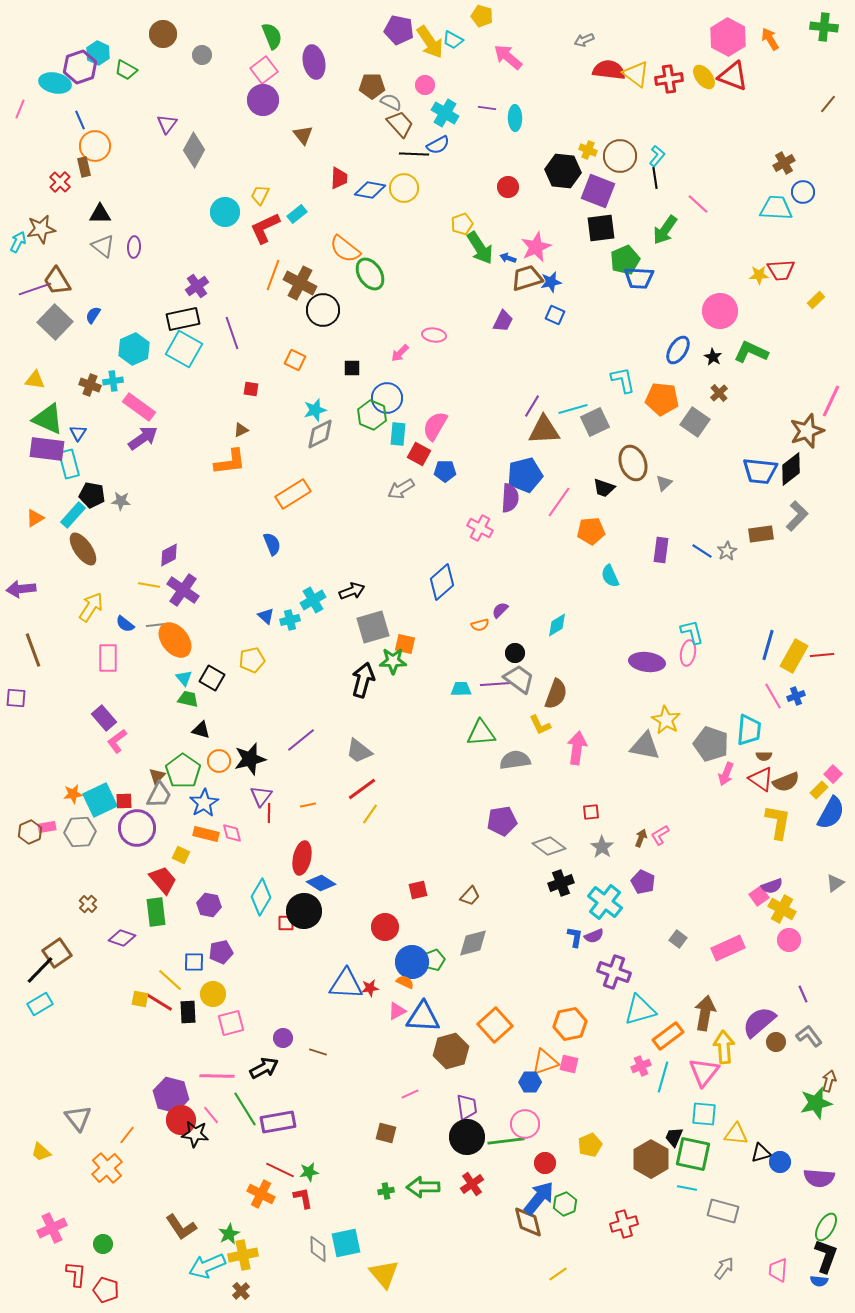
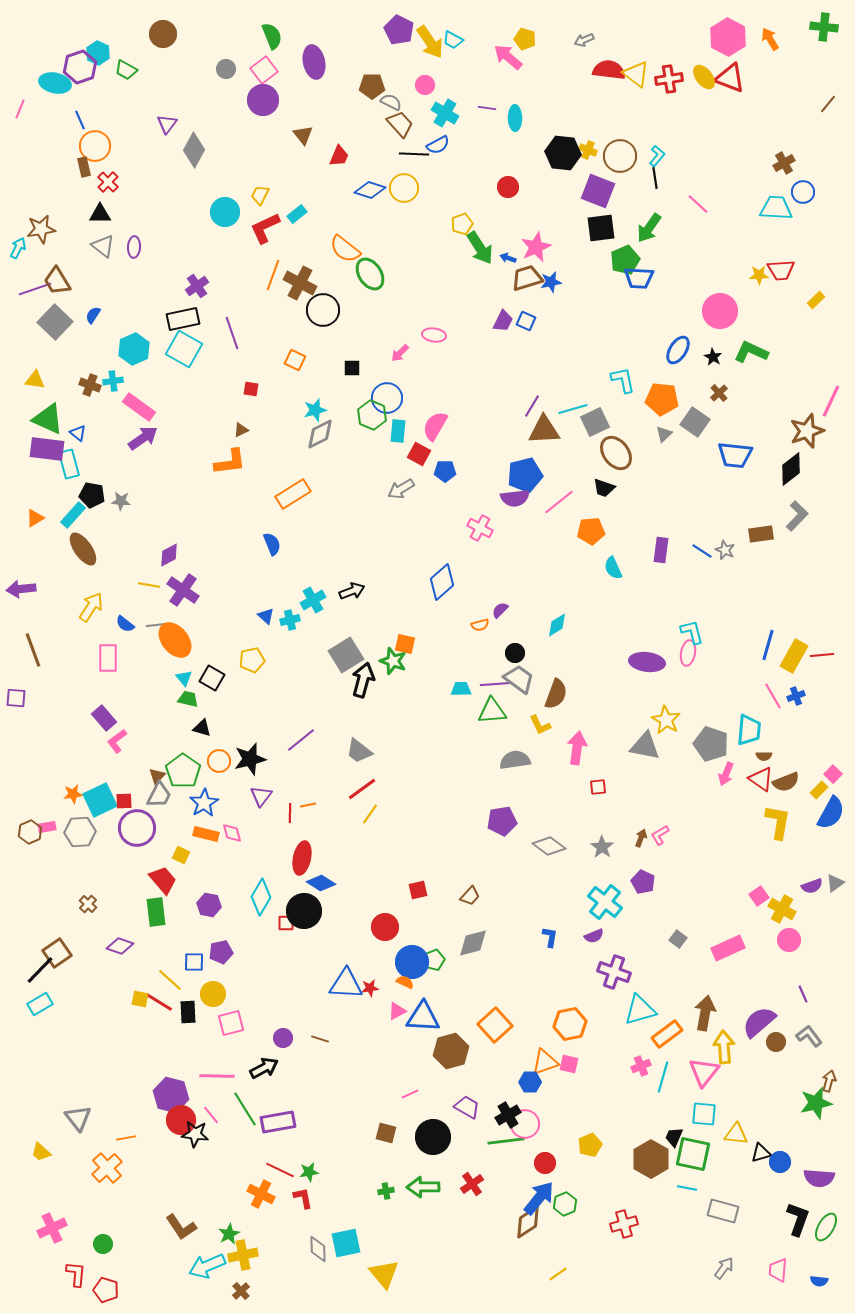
yellow pentagon at (482, 16): moved 43 px right, 23 px down
purple pentagon at (399, 30): rotated 16 degrees clockwise
gray circle at (202, 55): moved 24 px right, 14 px down
red triangle at (733, 76): moved 3 px left, 2 px down
black hexagon at (563, 171): moved 18 px up
red trapezoid at (339, 178): moved 22 px up; rotated 20 degrees clockwise
red cross at (60, 182): moved 48 px right
blue diamond at (370, 190): rotated 8 degrees clockwise
green arrow at (665, 230): moved 16 px left, 2 px up
cyan arrow at (18, 242): moved 6 px down
blue square at (555, 315): moved 29 px left, 6 px down
blue triangle at (78, 433): rotated 24 degrees counterclockwise
cyan rectangle at (398, 434): moved 3 px up
brown ellipse at (633, 463): moved 17 px left, 10 px up; rotated 16 degrees counterclockwise
blue trapezoid at (760, 471): moved 25 px left, 16 px up
gray triangle at (664, 483): moved 49 px up
purple semicircle at (510, 498): moved 5 px right; rotated 80 degrees clockwise
pink line at (559, 502): rotated 16 degrees clockwise
gray star at (727, 551): moved 2 px left, 1 px up; rotated 18 degrees counterclockwise
cyan semicircle at (610, 576): moved 3 px right, 8 px up
gray square at (373, 627): moved 27 px left, 28 px down; rotated 16 degrees counterclockwise
green star at (393, 661): rotated 20 degrees clockwise
black triangle at (201, 730): moved 1 px right, 2 px up
green triangle at (481, 733): moved 11 px right, 22 px up
red square at (591, 812): moved 7 px right, 25 px up
red line at (269, 813): moved 21 px right
black cross at (561, 883): moved 53 px left, 232 px down; rotated 10 degrees counterclockwise
purple semicircle at (772, 886): moved 40 px right
blue L-shape at (575, 937): moved 25 px left
purple diamond at (122, 938): moved 2 px left, 8 px down
orange rectangle at (668, 1036): moved 1 px left, 2 px up
brown line at (318, 1052): moved 2 px right, 13 px up
purple trapezoid at (467, 1107): rotated 52 degrees counterclockwise
orange line at (127, 1135): moved 1 px left, 3 px down; rotated 42 degrees clockwise
black circle at (467, 1137): moved 34 px left
brown diamond at (528, 1222): rotated 72 degrees clockwise
black L-shape at (826, 1256): moved 28 px left, 37 px up
